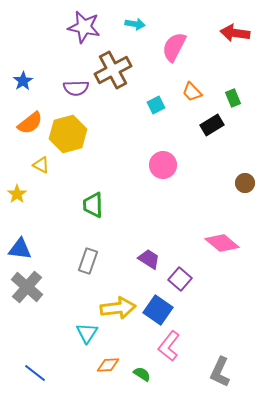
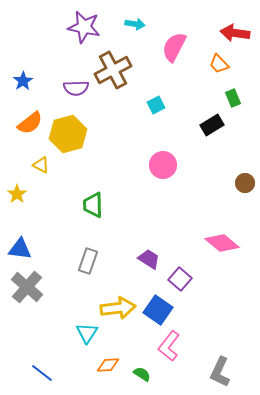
orange trapezoid: moved 27 px right, 28 px up
blue line: moved 7 px right
